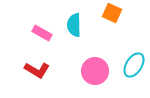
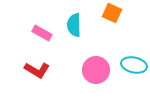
cyan ellipse: rotated 70 degrees clockwise
pink circle: moved 1 px right, 1 px up
